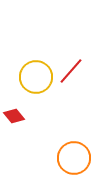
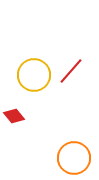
yellow circle: moved 2 px left, 2 px up
